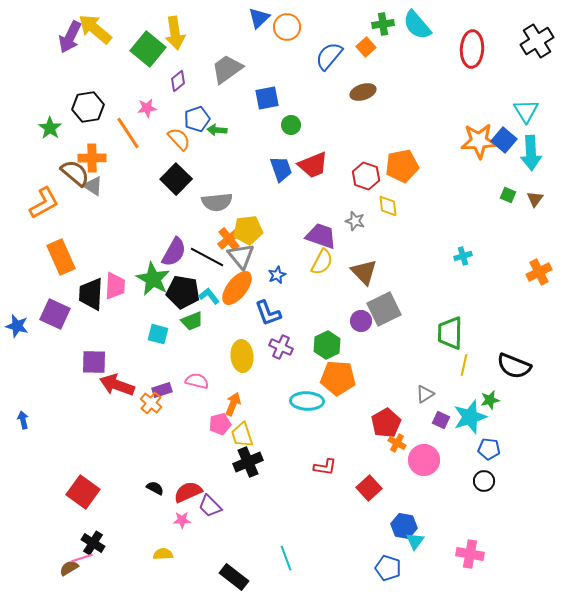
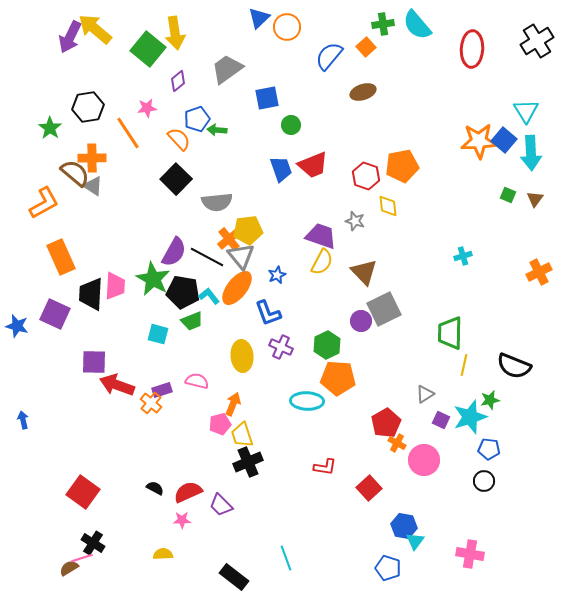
purple trapezoid at (210, 506): moved 11 px right, 1 px up
